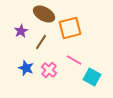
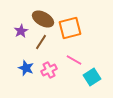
brown ellipse: moved 1 px left, 5 px down
pink cross: rotated 21 degrees clockwise
cyan square: rotated 30 degrees clockwise
